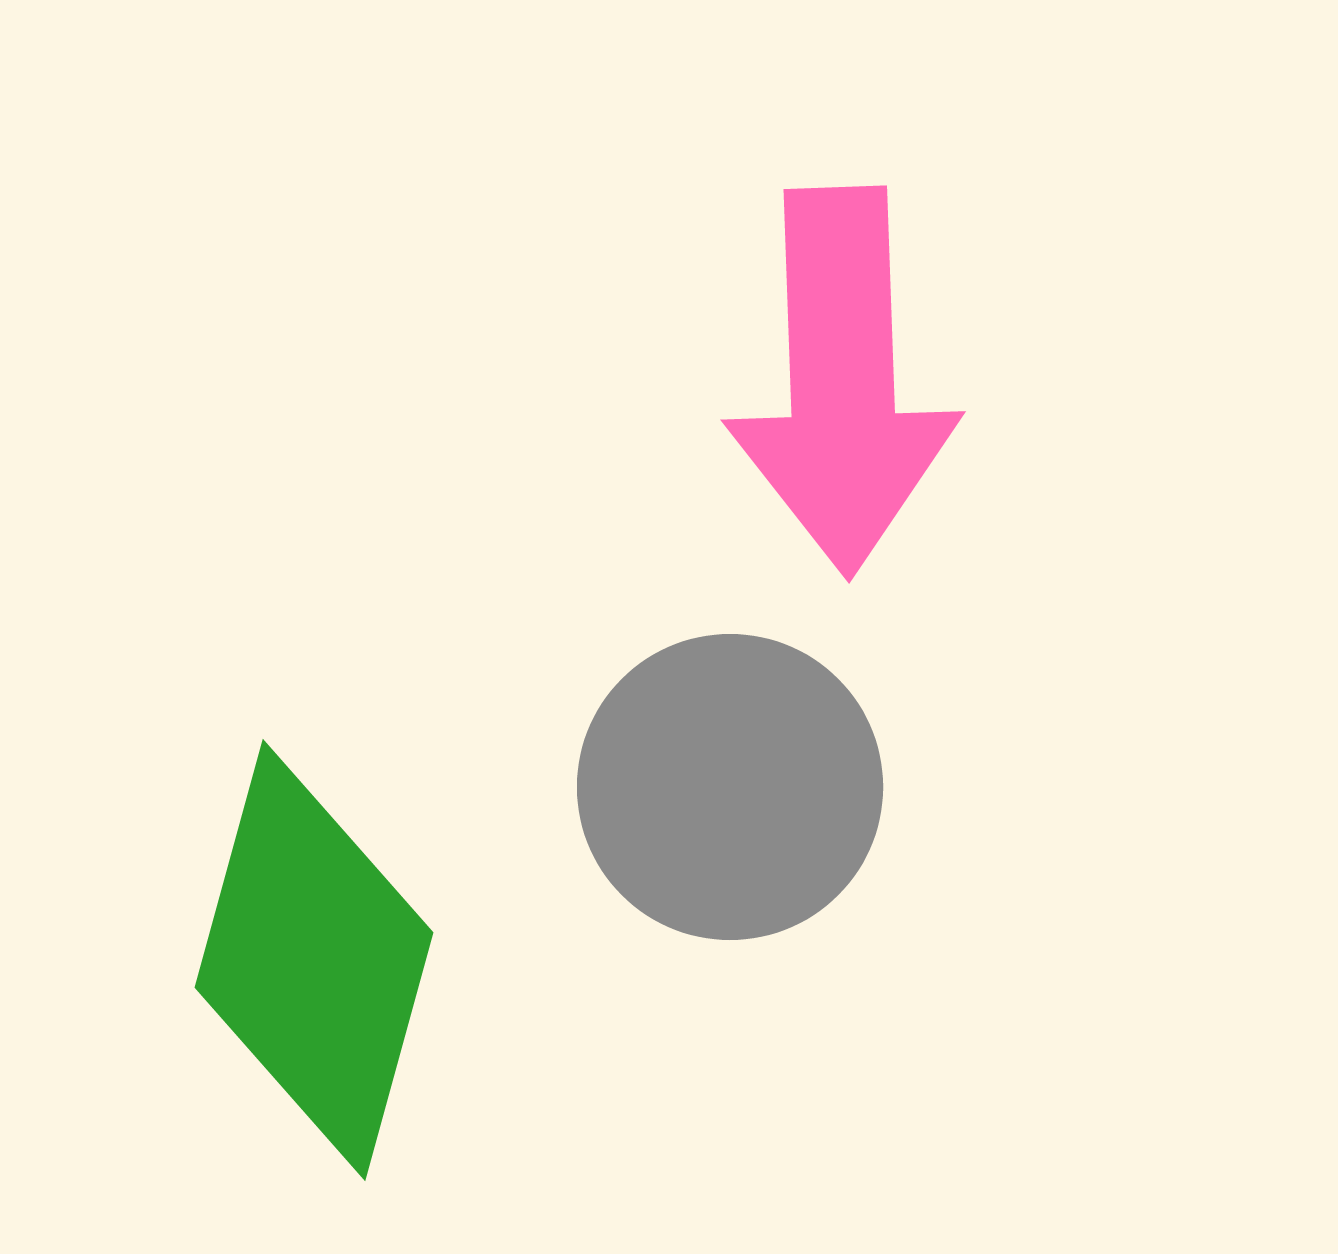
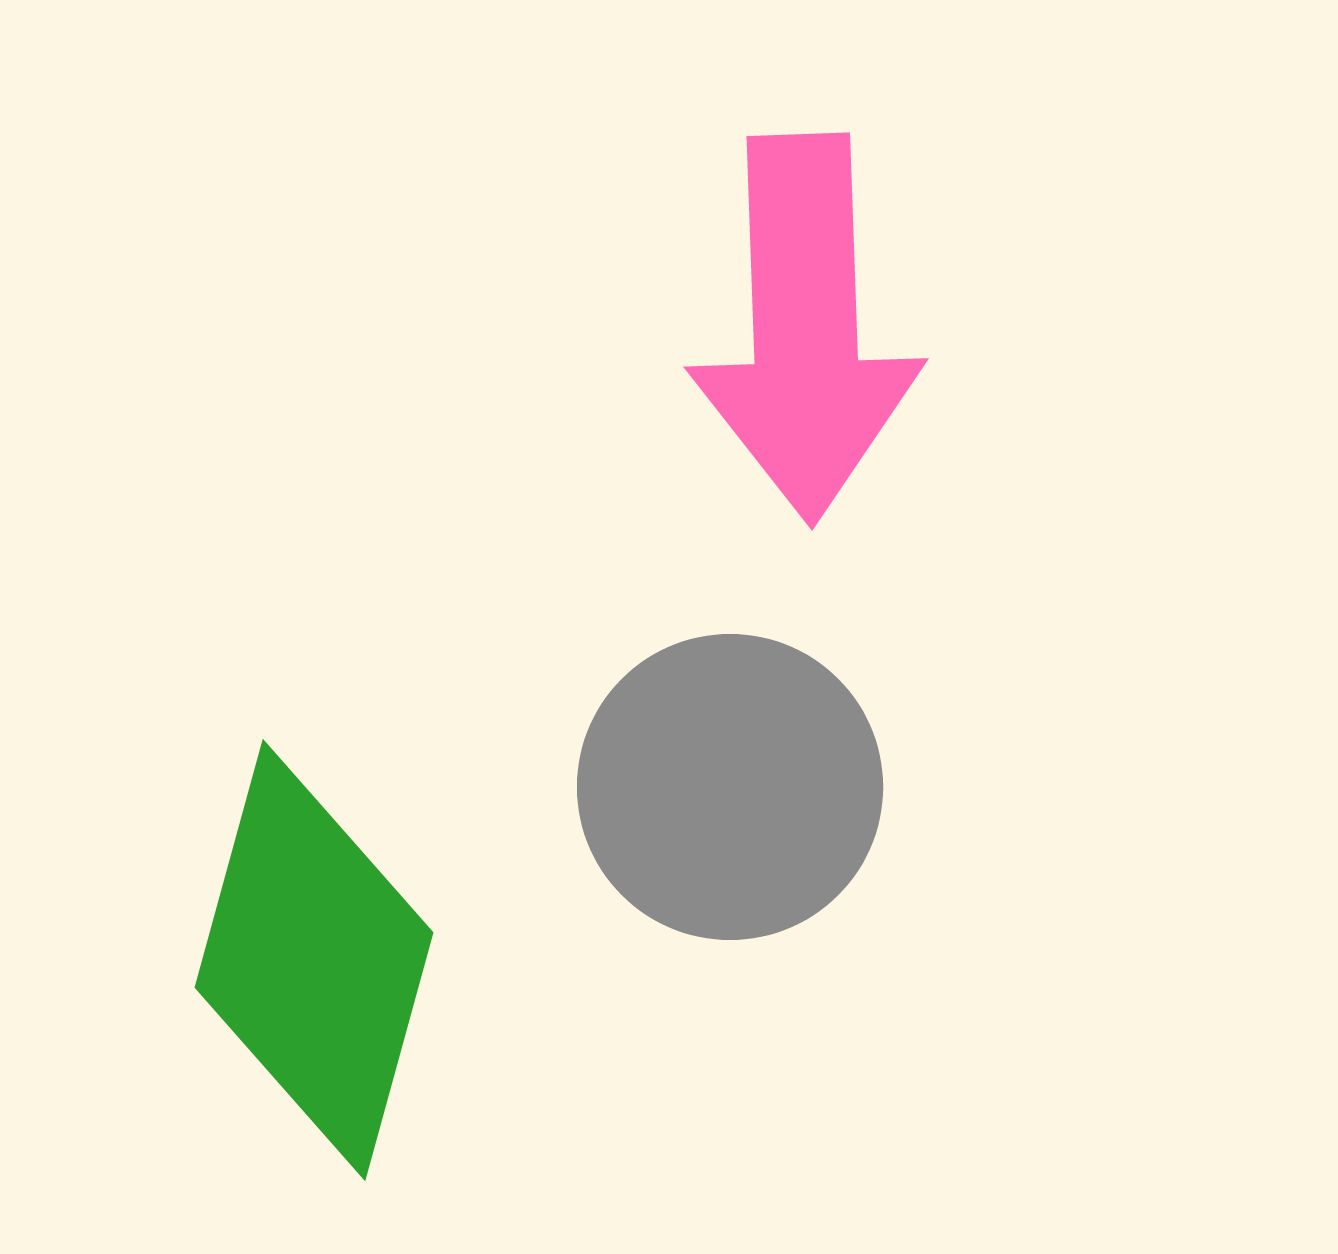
pink arrow: moved 37 px left, 53 px up
